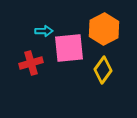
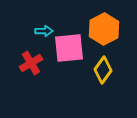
red cross: rotated 15 degrees counterclockwise
